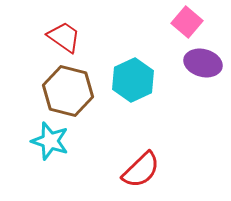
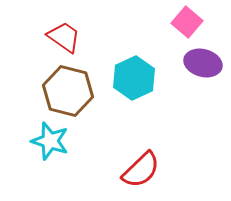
cyan hexagon: moved 1 px right, 2 px up
